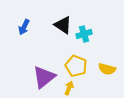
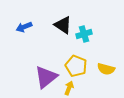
blue arrow: rotated 42 degrees clockwise
yellow semicircle: moved 1 px left
purple triangle: moved 2 px right
